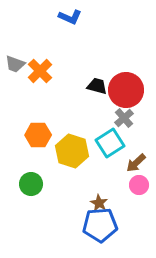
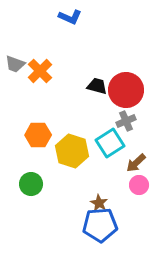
gray cross: moved 2 px right, 3 px down; rotated 18 degrees clockwise
